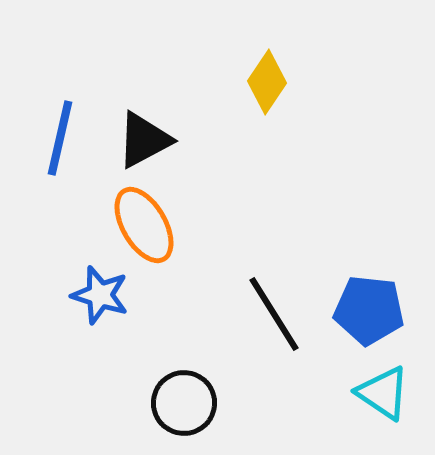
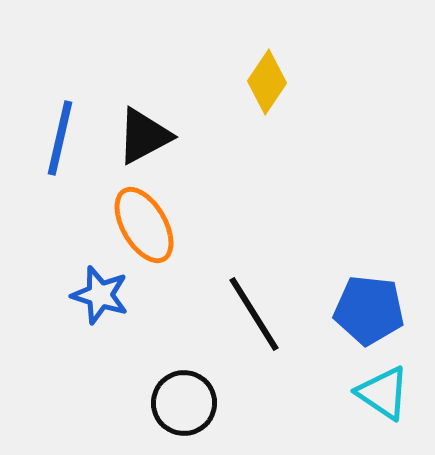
black triangle: moved 4 px up
black line: moved 20 px left
